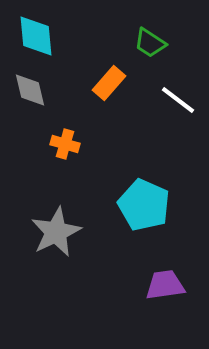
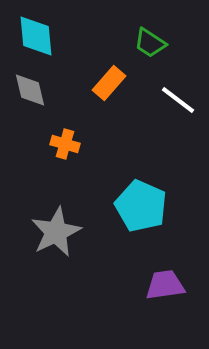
cyan pentagon: moved 3 px left, 1 px down
